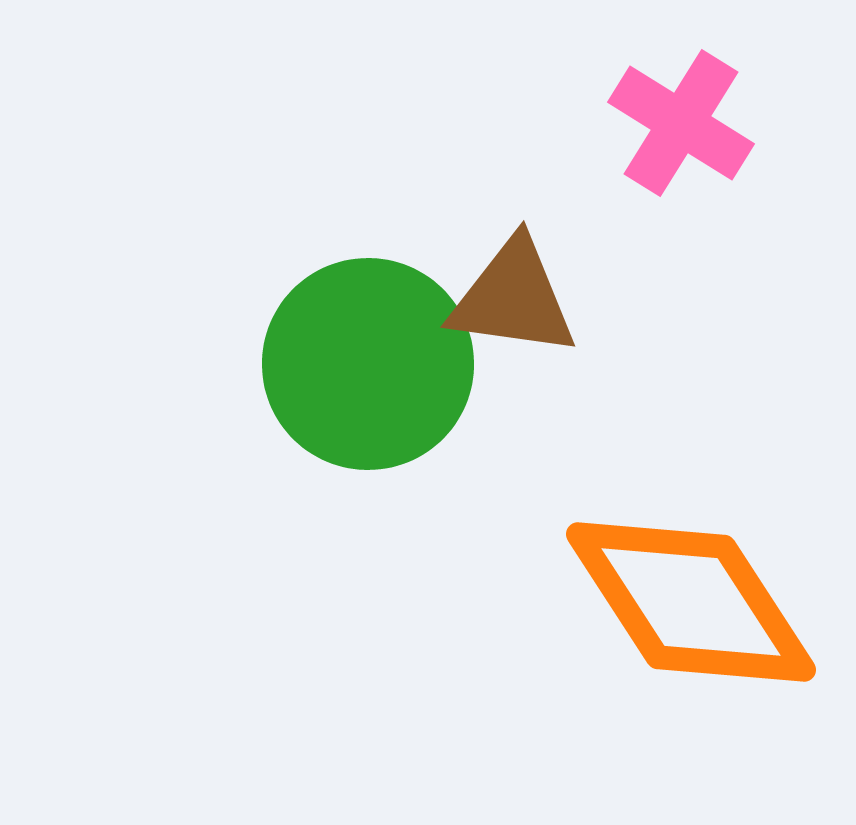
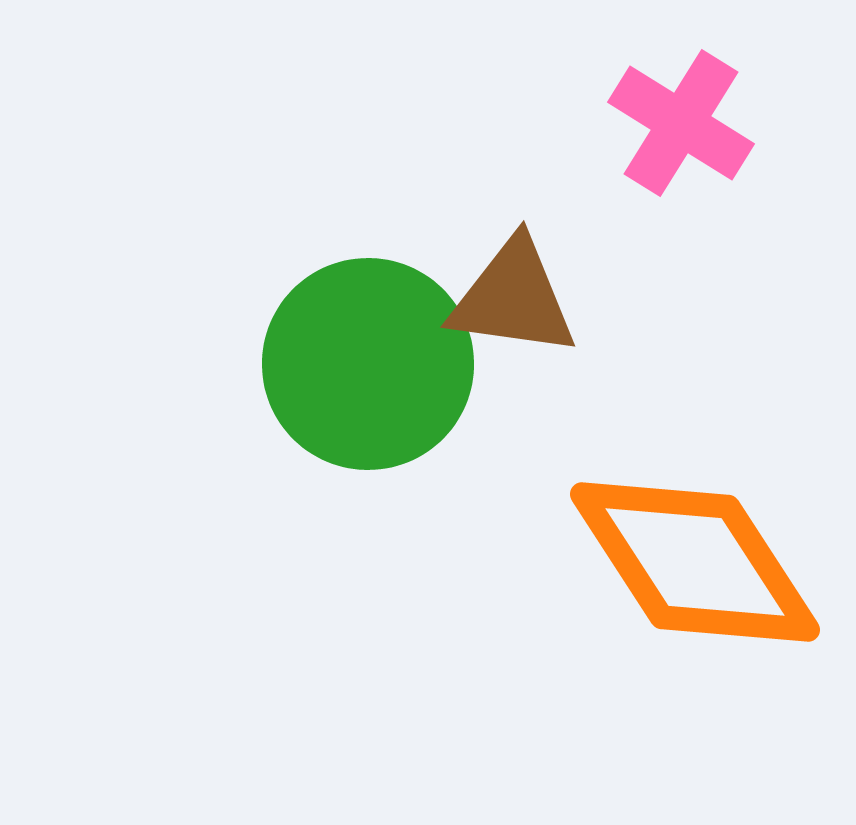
orange diamond: moved 4 px right, 40 px up
